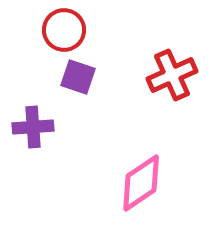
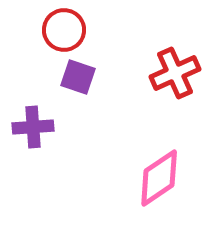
red cross: moved 3 px right, 2 px up
pink diamond: moved 18 px right, 5 px up
